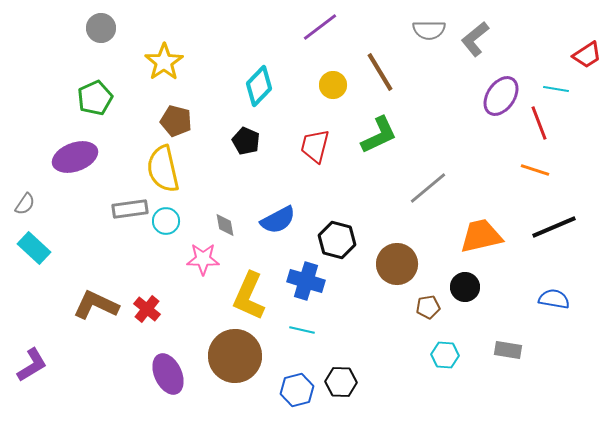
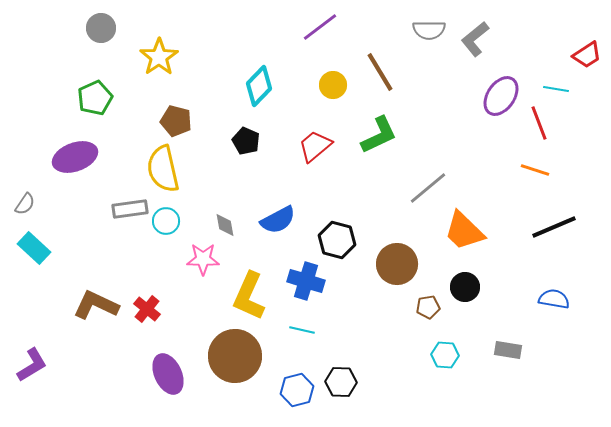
yellow star at (164, 62): moved 5 px left, 5 px up
red trapezoid at (315, 146): rotated 36 degrees clockwise
orange trapezoid at (481, 236): moved 17 px left, 5 px up; rotated 123 degrees counterclockwise
